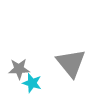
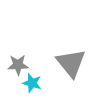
gray star: moved 1 px left, 4 px up
